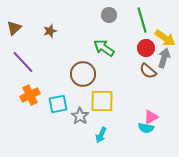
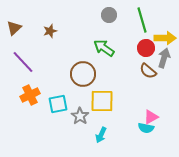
yellow arrow: rotated 35 degrees counterclockwise
